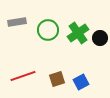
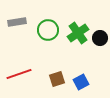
red line: moved 4 px left, 2 px up
